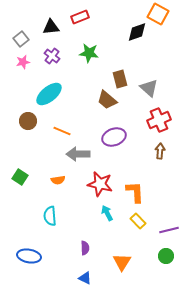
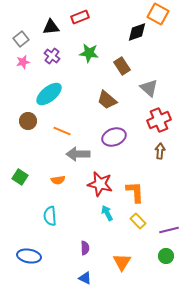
brown rectangle: moved 2 px right, 13 px up; rotated 18 degrees counterclockwise
